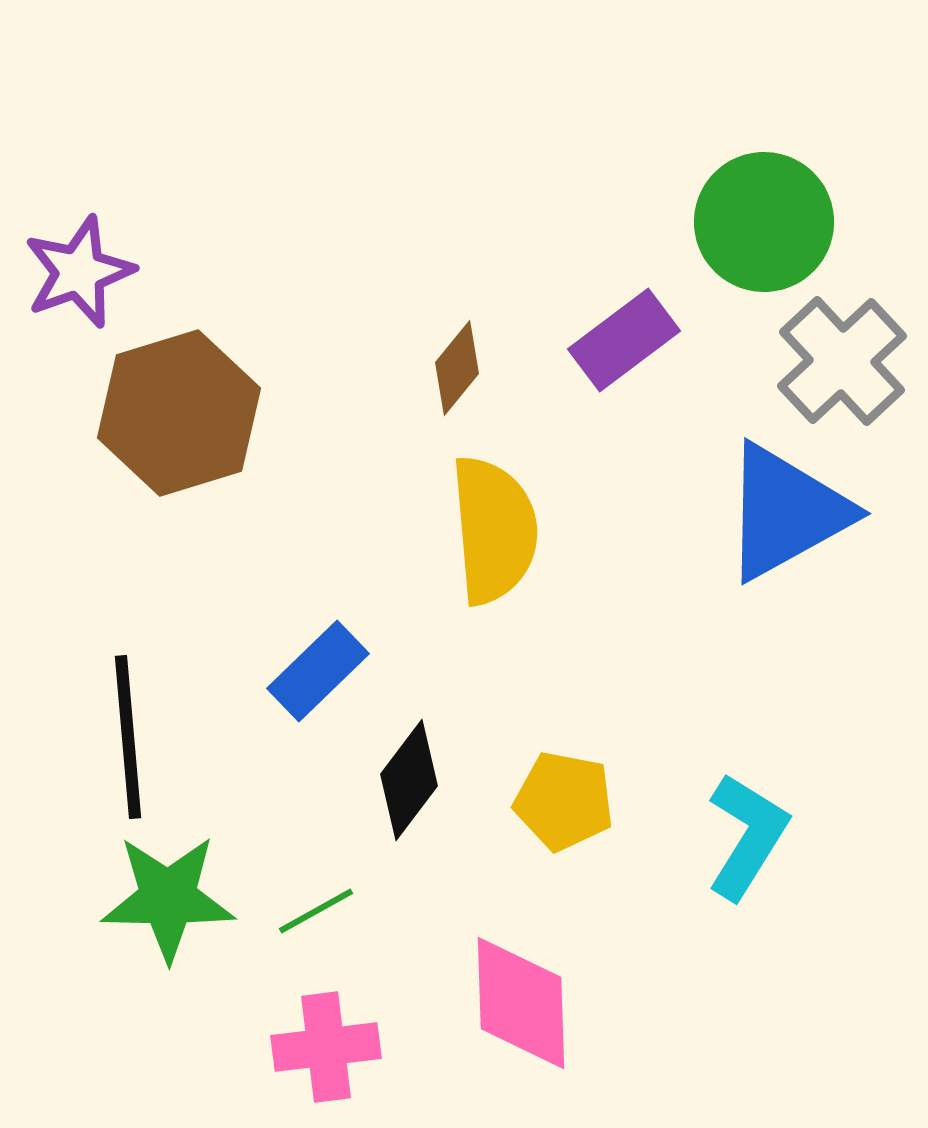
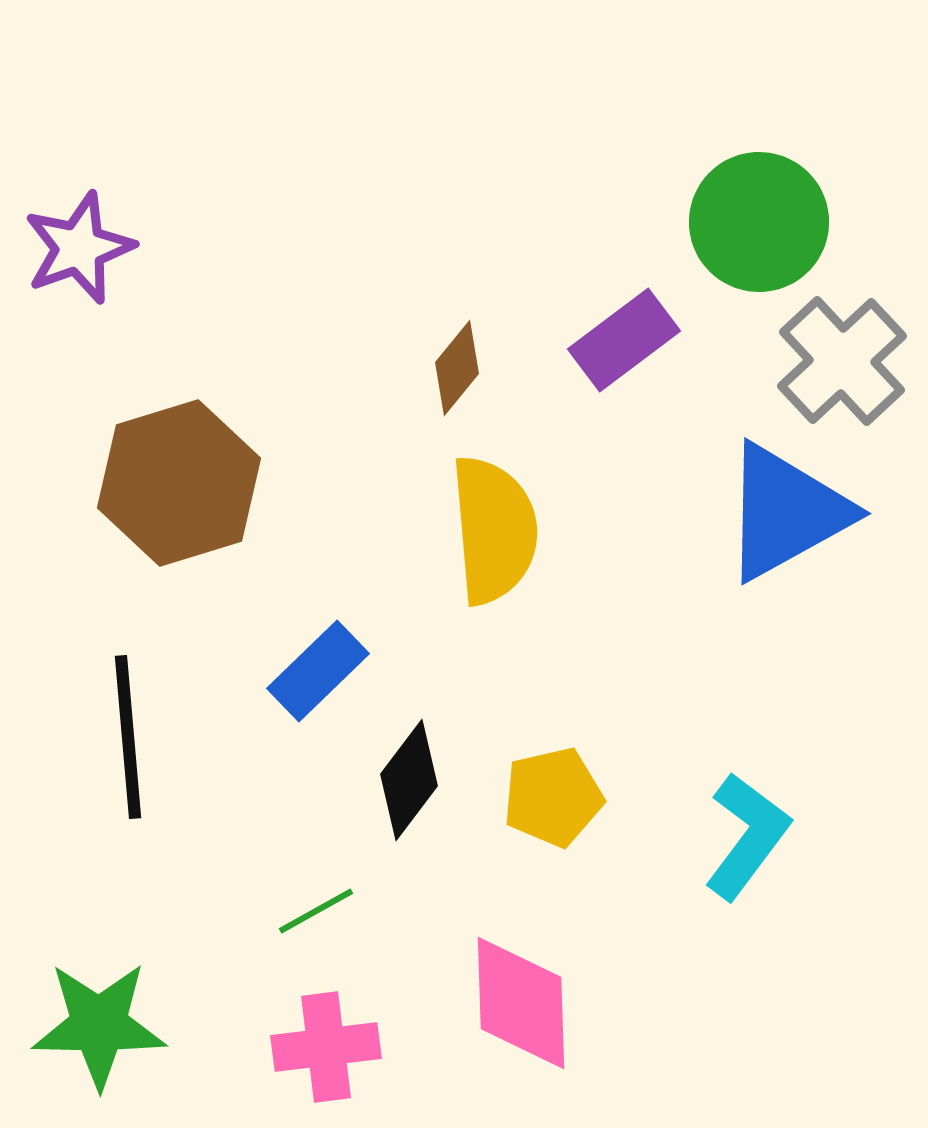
green circle: moved 5 px left
purple star: moved 24 px up
brown hexagon: moved 70 px down
yellow pentagon: moved 11 px left, 4 px up; rotated 24 degrees counterclockwise
cyan L-shape: rotated 5 degrees clockwise
green star: moved 69 px left, 127 px down
